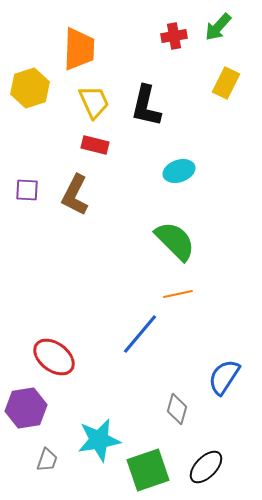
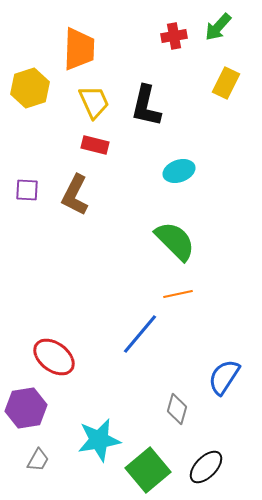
gray trapezoid: moved 9 px left; rotated 10 degrees clockwise
green square: rotated 21 degrees counterclockwise
